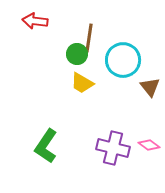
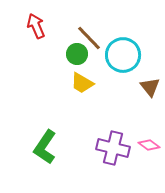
red arrow: moved 1 px right, 5 px down; rotated 60 degrees clockwise
brown line: rotated 52 degrees counterclockwise
cyan circle: moved 5 px up
green L-shape: moved 1 px left, 1 px down
